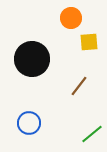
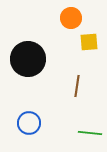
black circle: moved 4 px left
brown line: moved 2 px left; rotated 30 degrees counterclockwise
green line: moved 2 px left, 1 px up; rotated 45 degrees clockwise
